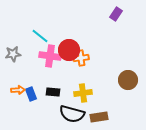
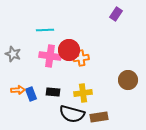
cyan line: moved 5 px right, 6 px up; rotated 42 degrees counterclockwise
gray star: rotated 28 degrees clockwise
